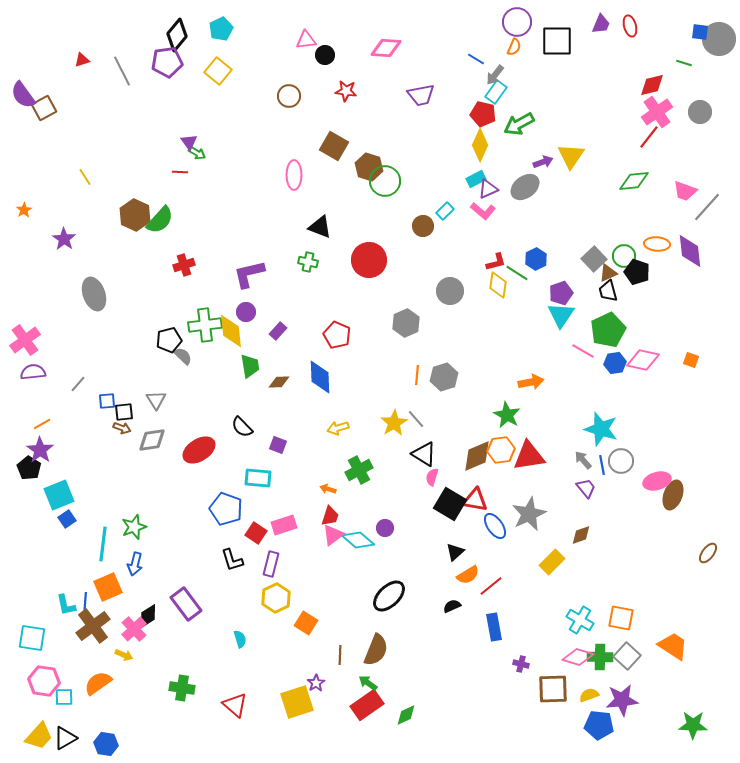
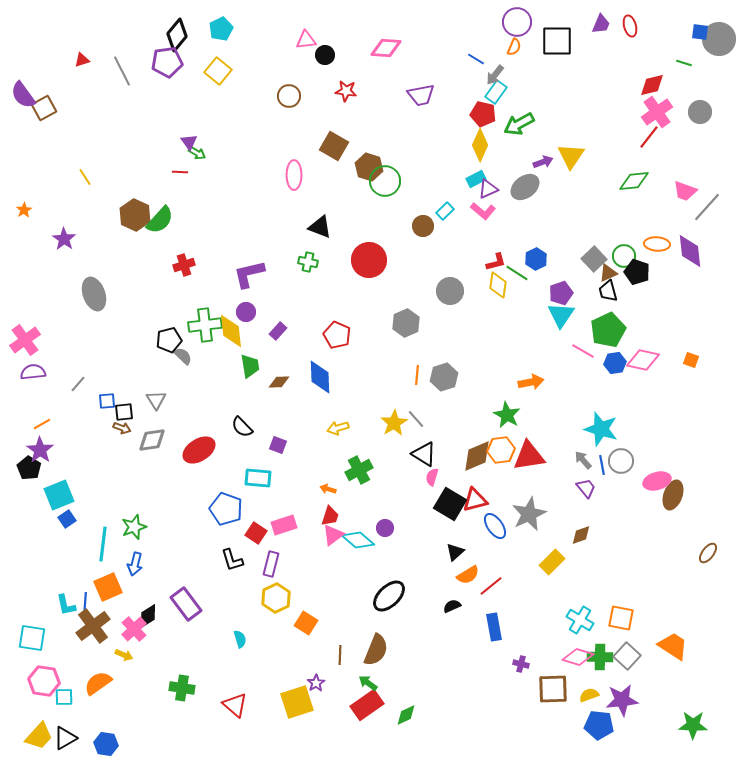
red triangle at (475, 500): rotated 24 degrees counterclockwise
